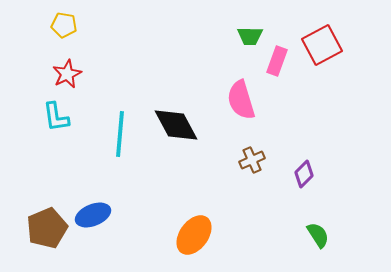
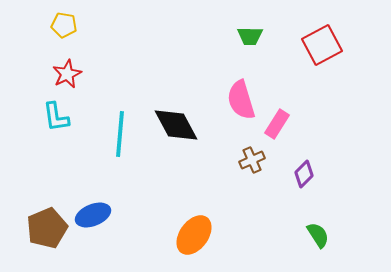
pink rectangle: moved 63 px down; rotated 12 degrees clockwise
